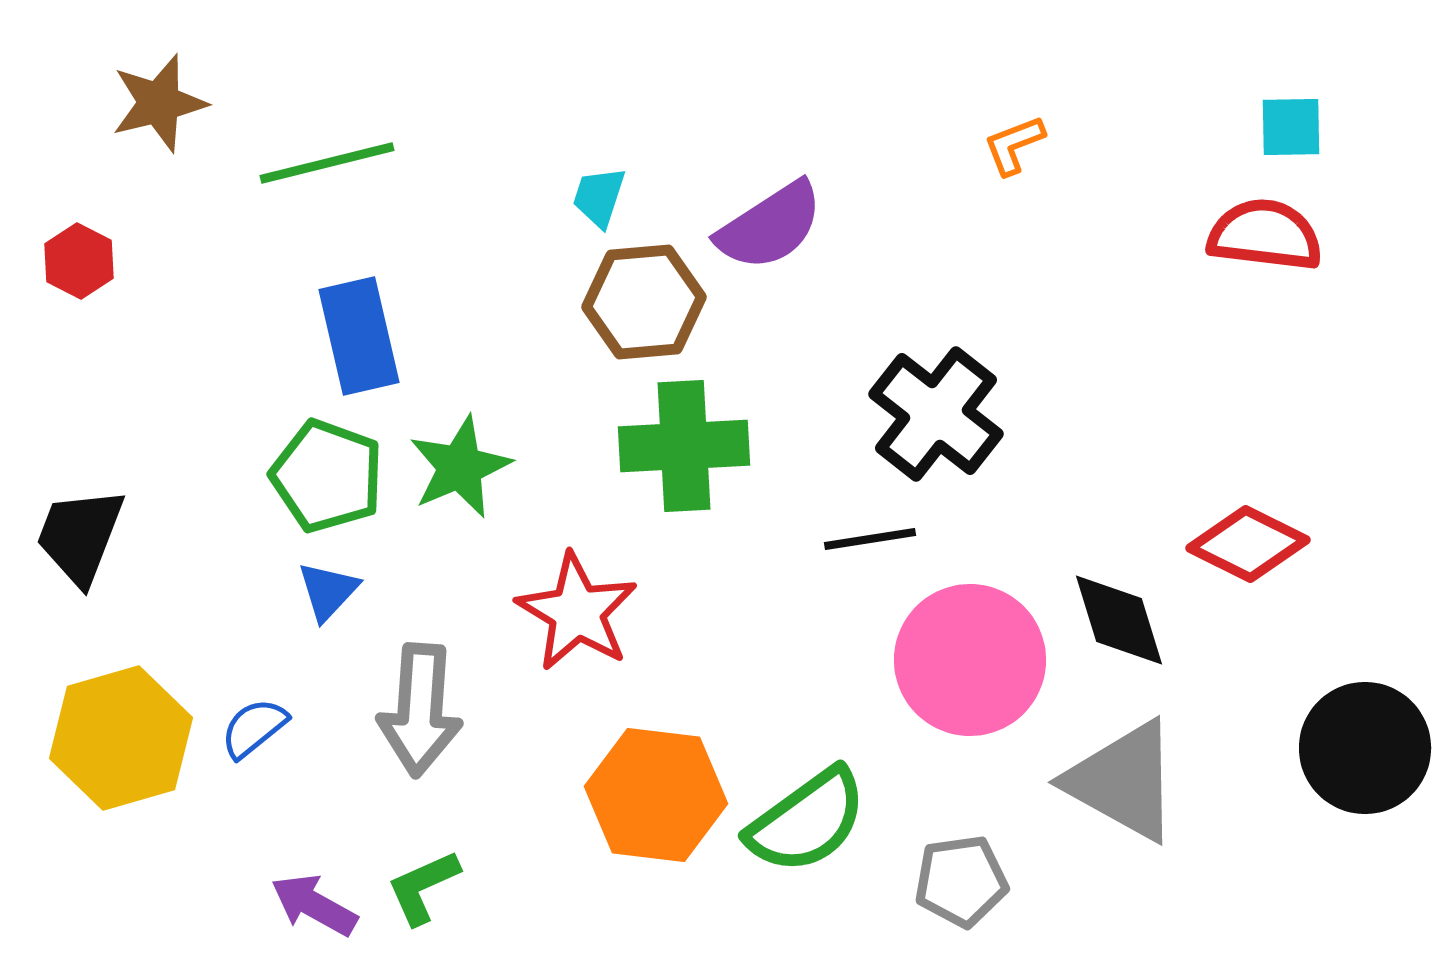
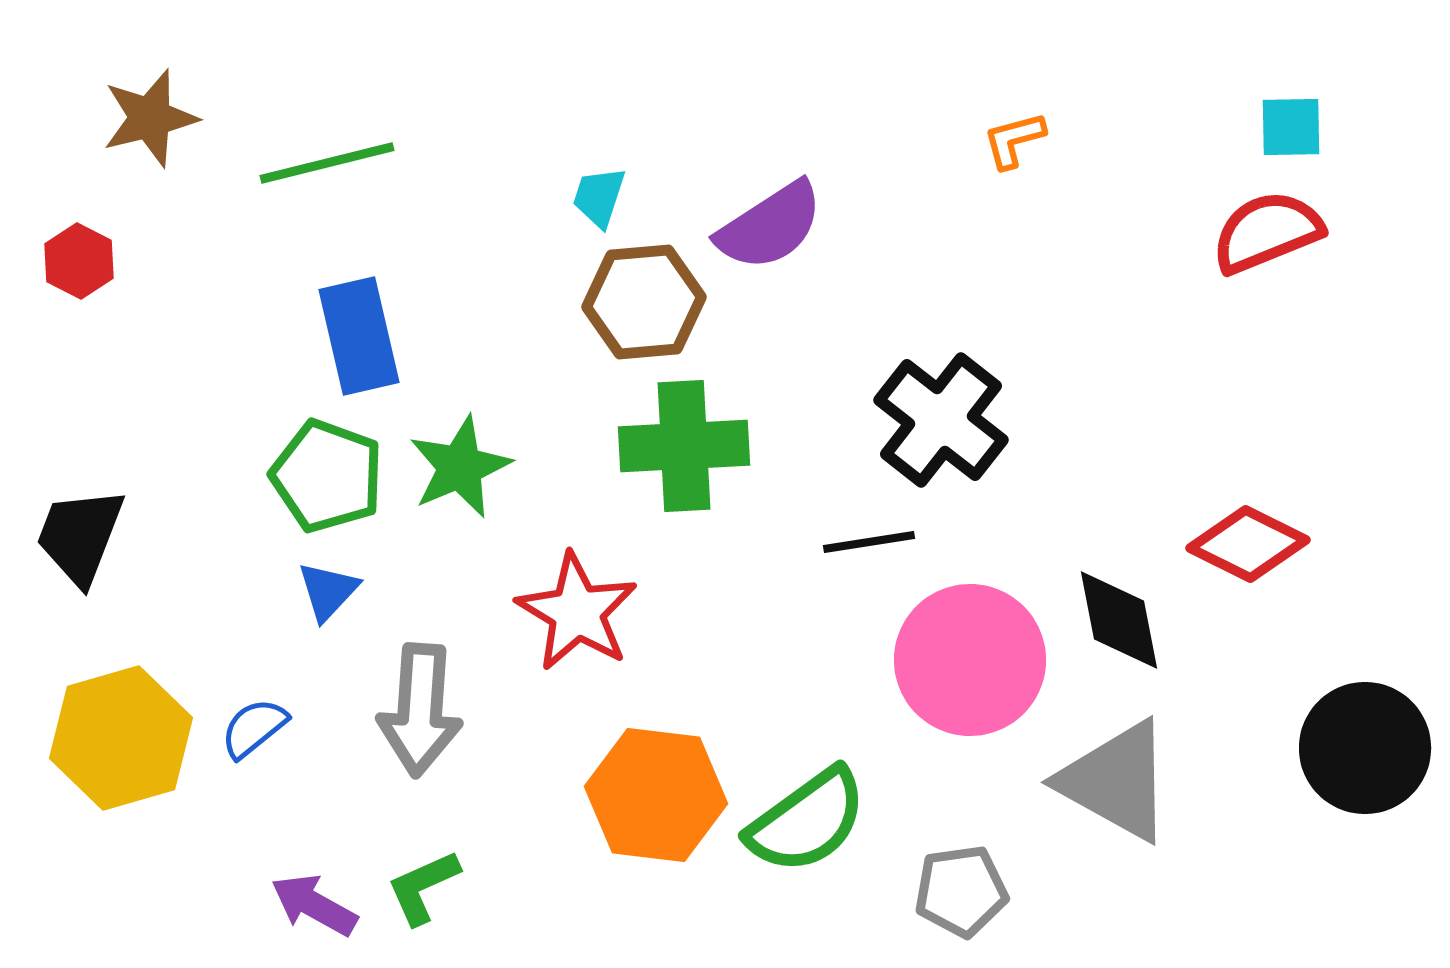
brown star: moved 9 px left, 15 px down
orange L-shape: moved 5 px up; rotated 6 degrees clockwise
red semicircle: moved 2 px right, 3 px up; rotated 29 degrees counterclockwise
black cross: moved 5 px right, 6 px down
black line: moved 1 px left, 3 px down
black diamond: rotated 6 degrees clockwise
gray triangle: moved 7 px left
gray pentagon: moved 10 px down
